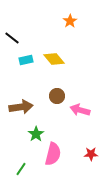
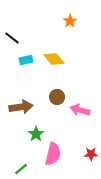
brown circle: moved 1 px down
green line: rotated 16 degrees clockwise
